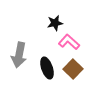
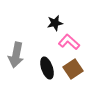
gray arrow: moved 3 px left
brown square: rotated 12 degrees clockwise
